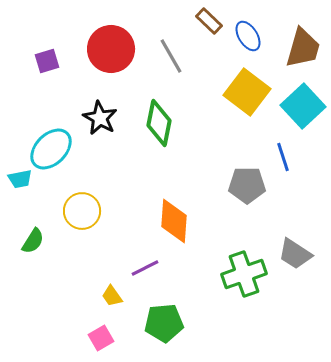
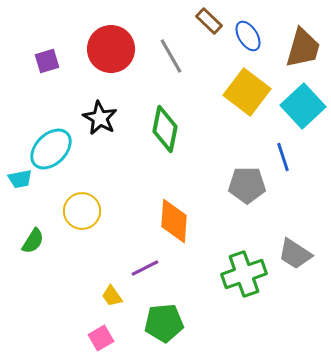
green diamond: moved 6 px right, 6 px down
